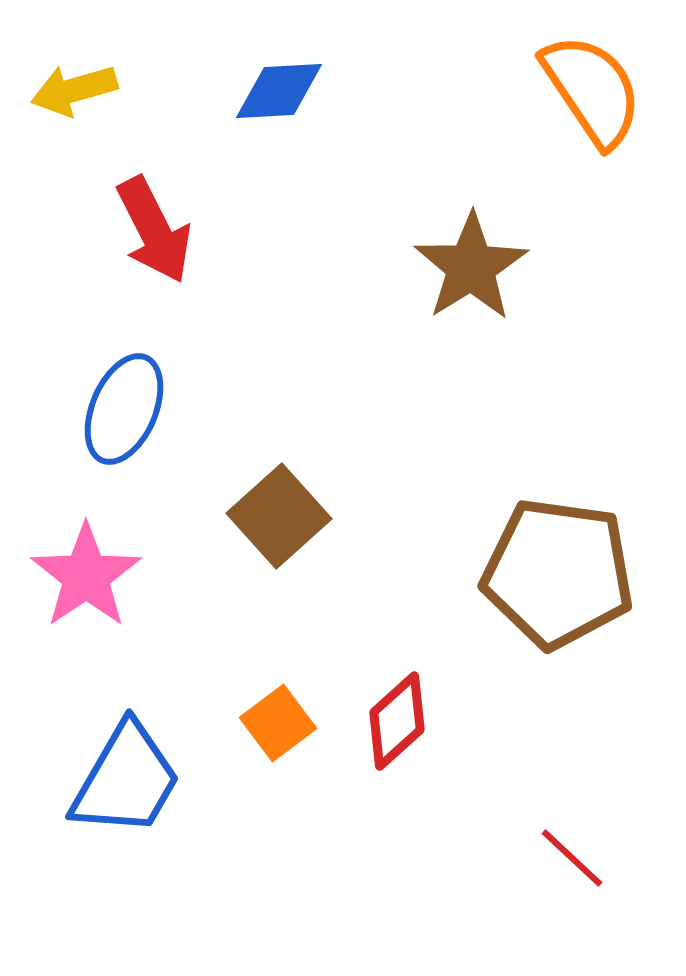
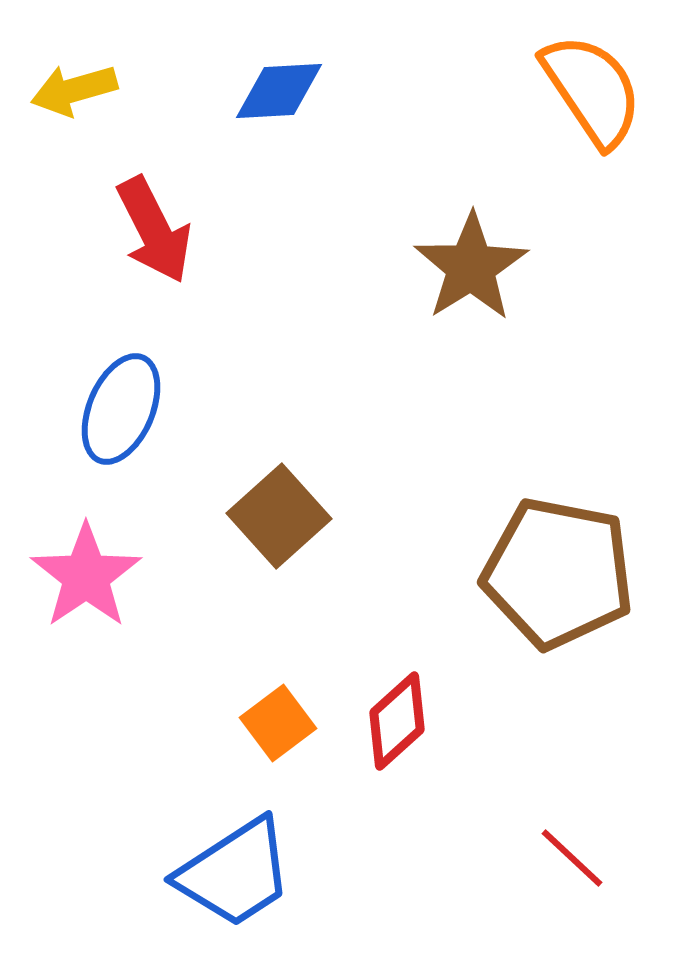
blue ellipse: moved 3 px left
brown pentagon: rotated 3 degrees clockwise
blue trapezoid: moved 109 px right, 93 px down; rotated 27 degrees clockwise
